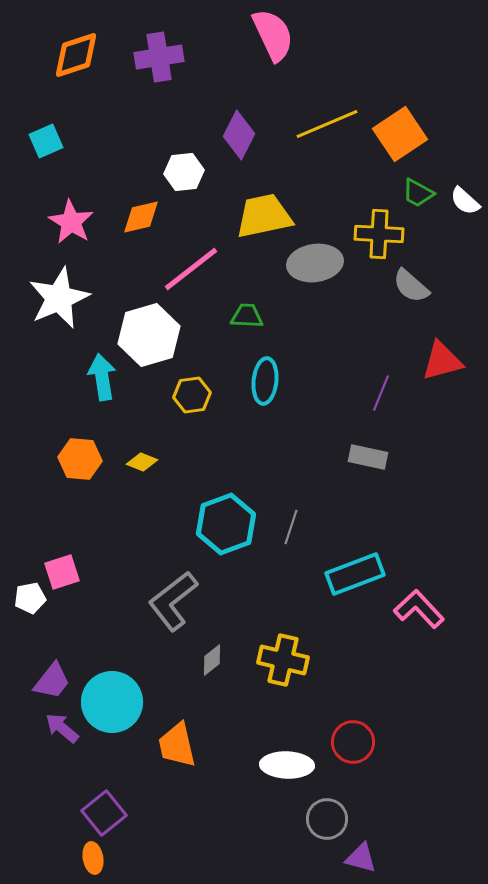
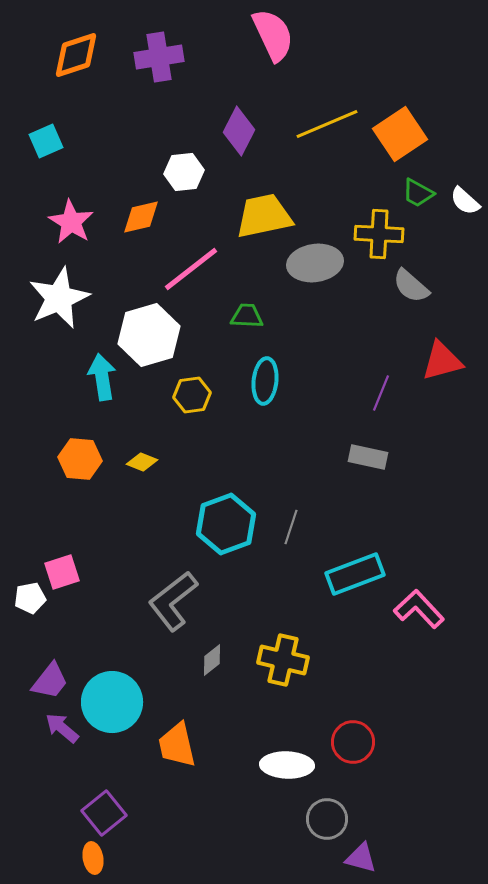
purple diamond at (239, 135): moved 4 px up
purple trapezoid at (52, 681): moved 2 px left
